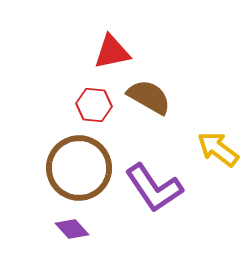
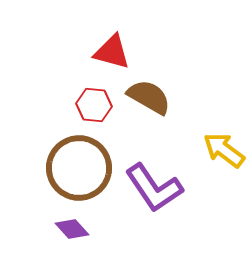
red triangle: rotated 27 degrees clockwise
yellow arrow: moved 6 px right, 1 px down
